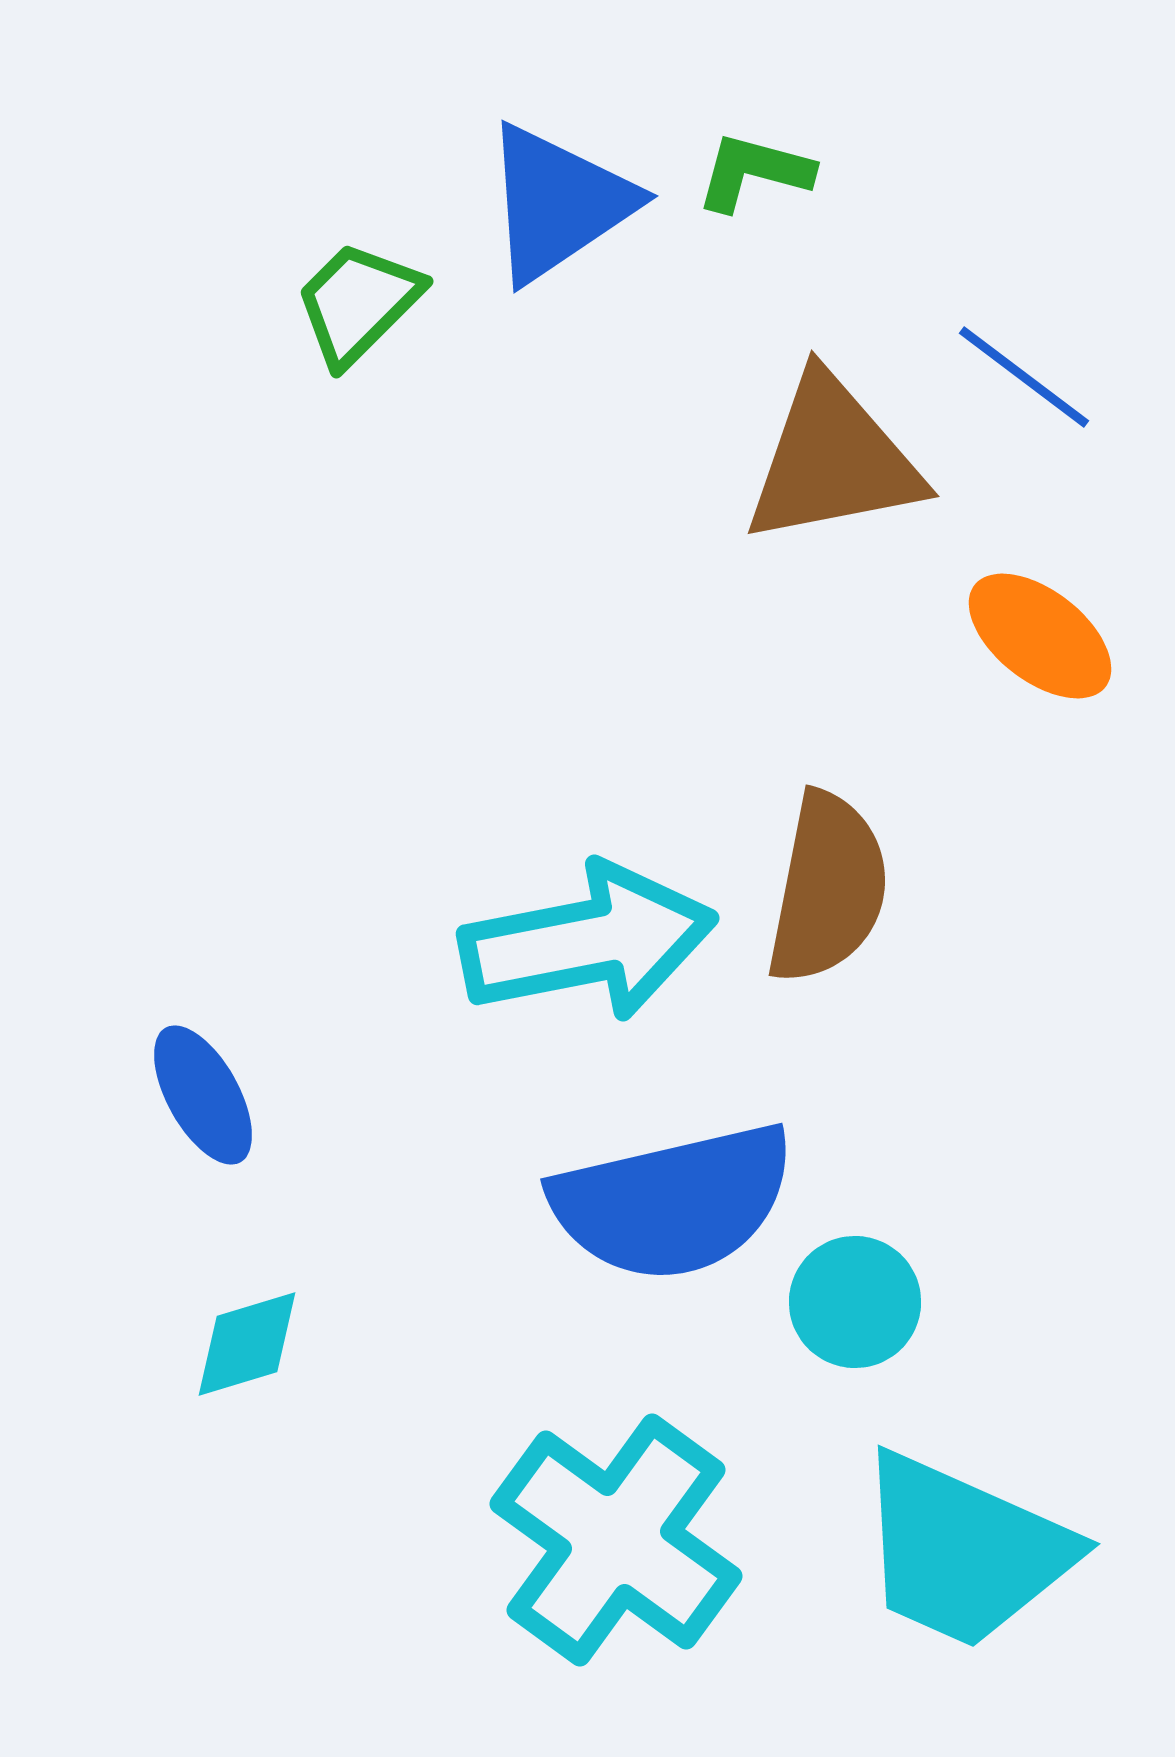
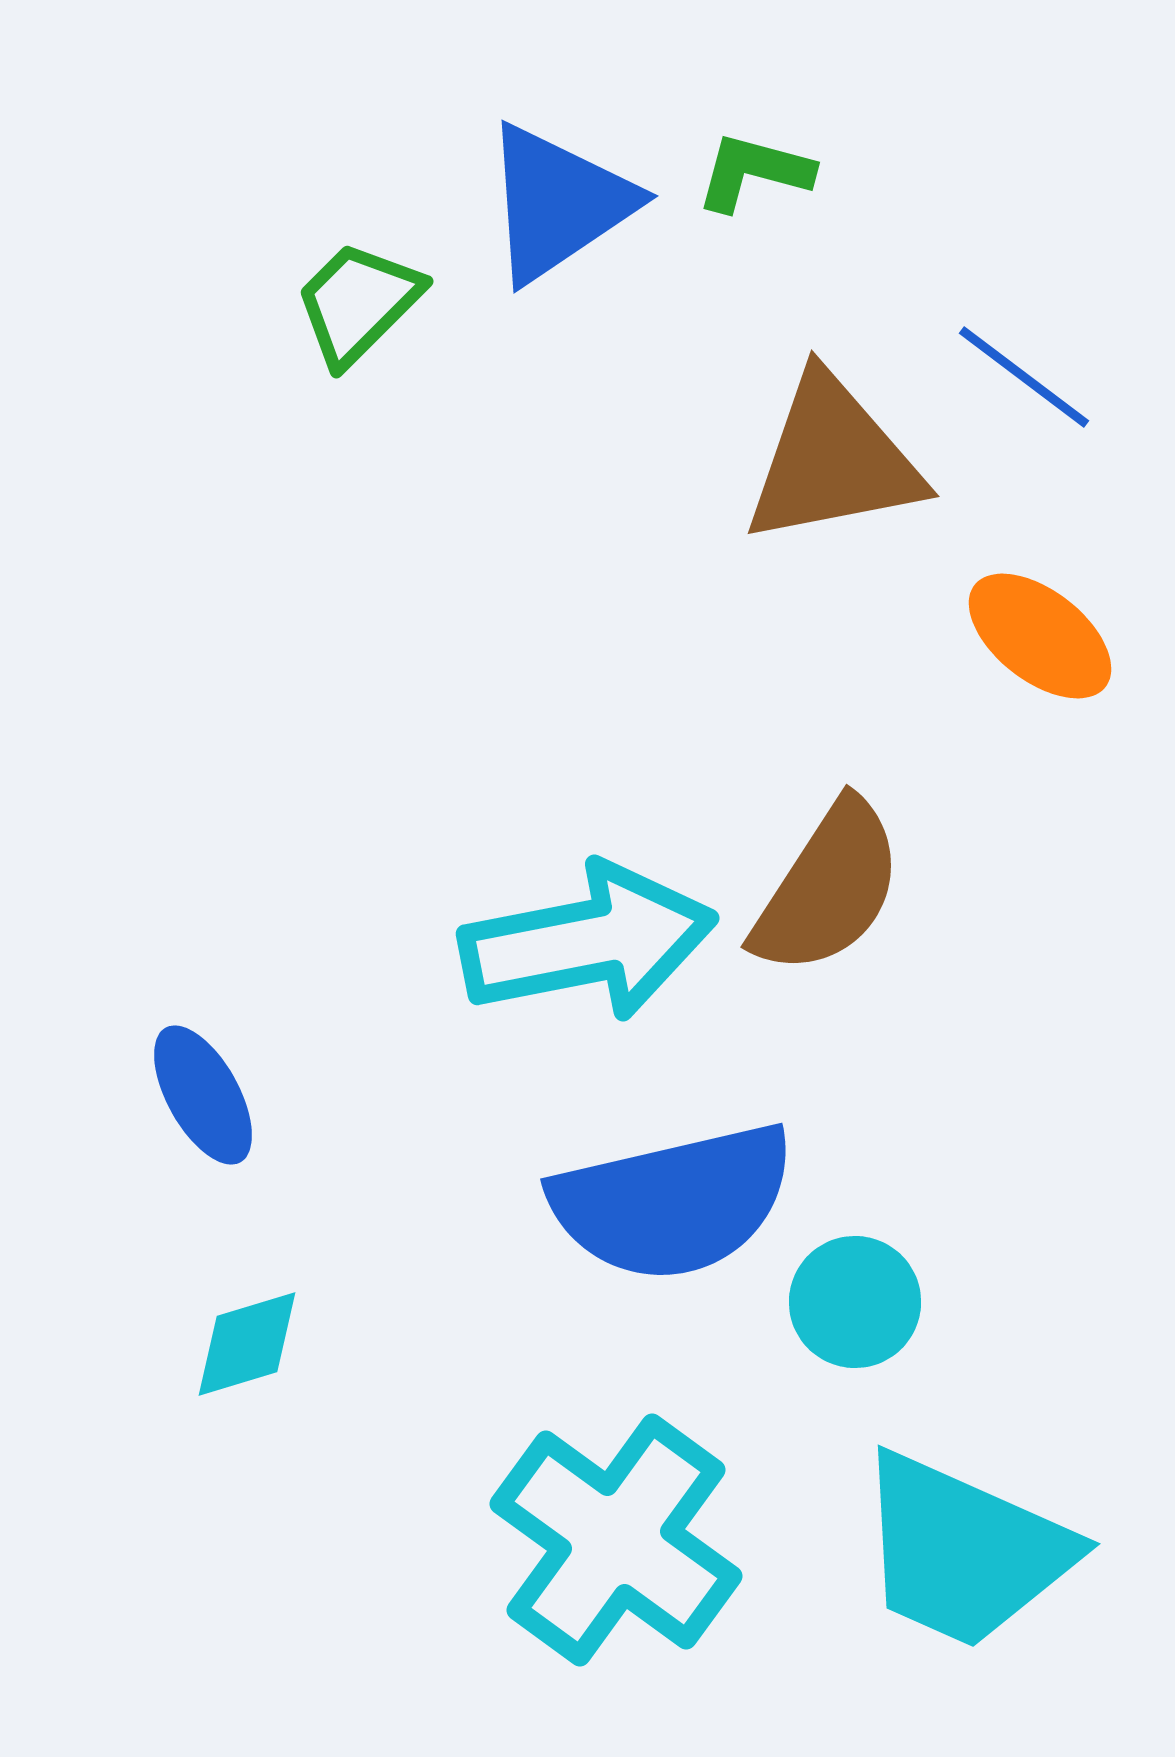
brown semicircle: rotated 22 degrees clockwise
